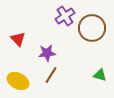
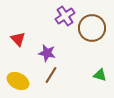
purple star: rotated 18 degrees clockwise
